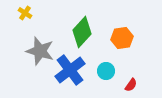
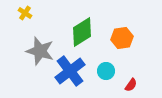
green diamond: rotated 16 degrees clockwise
blue cross: moved 1 px down
